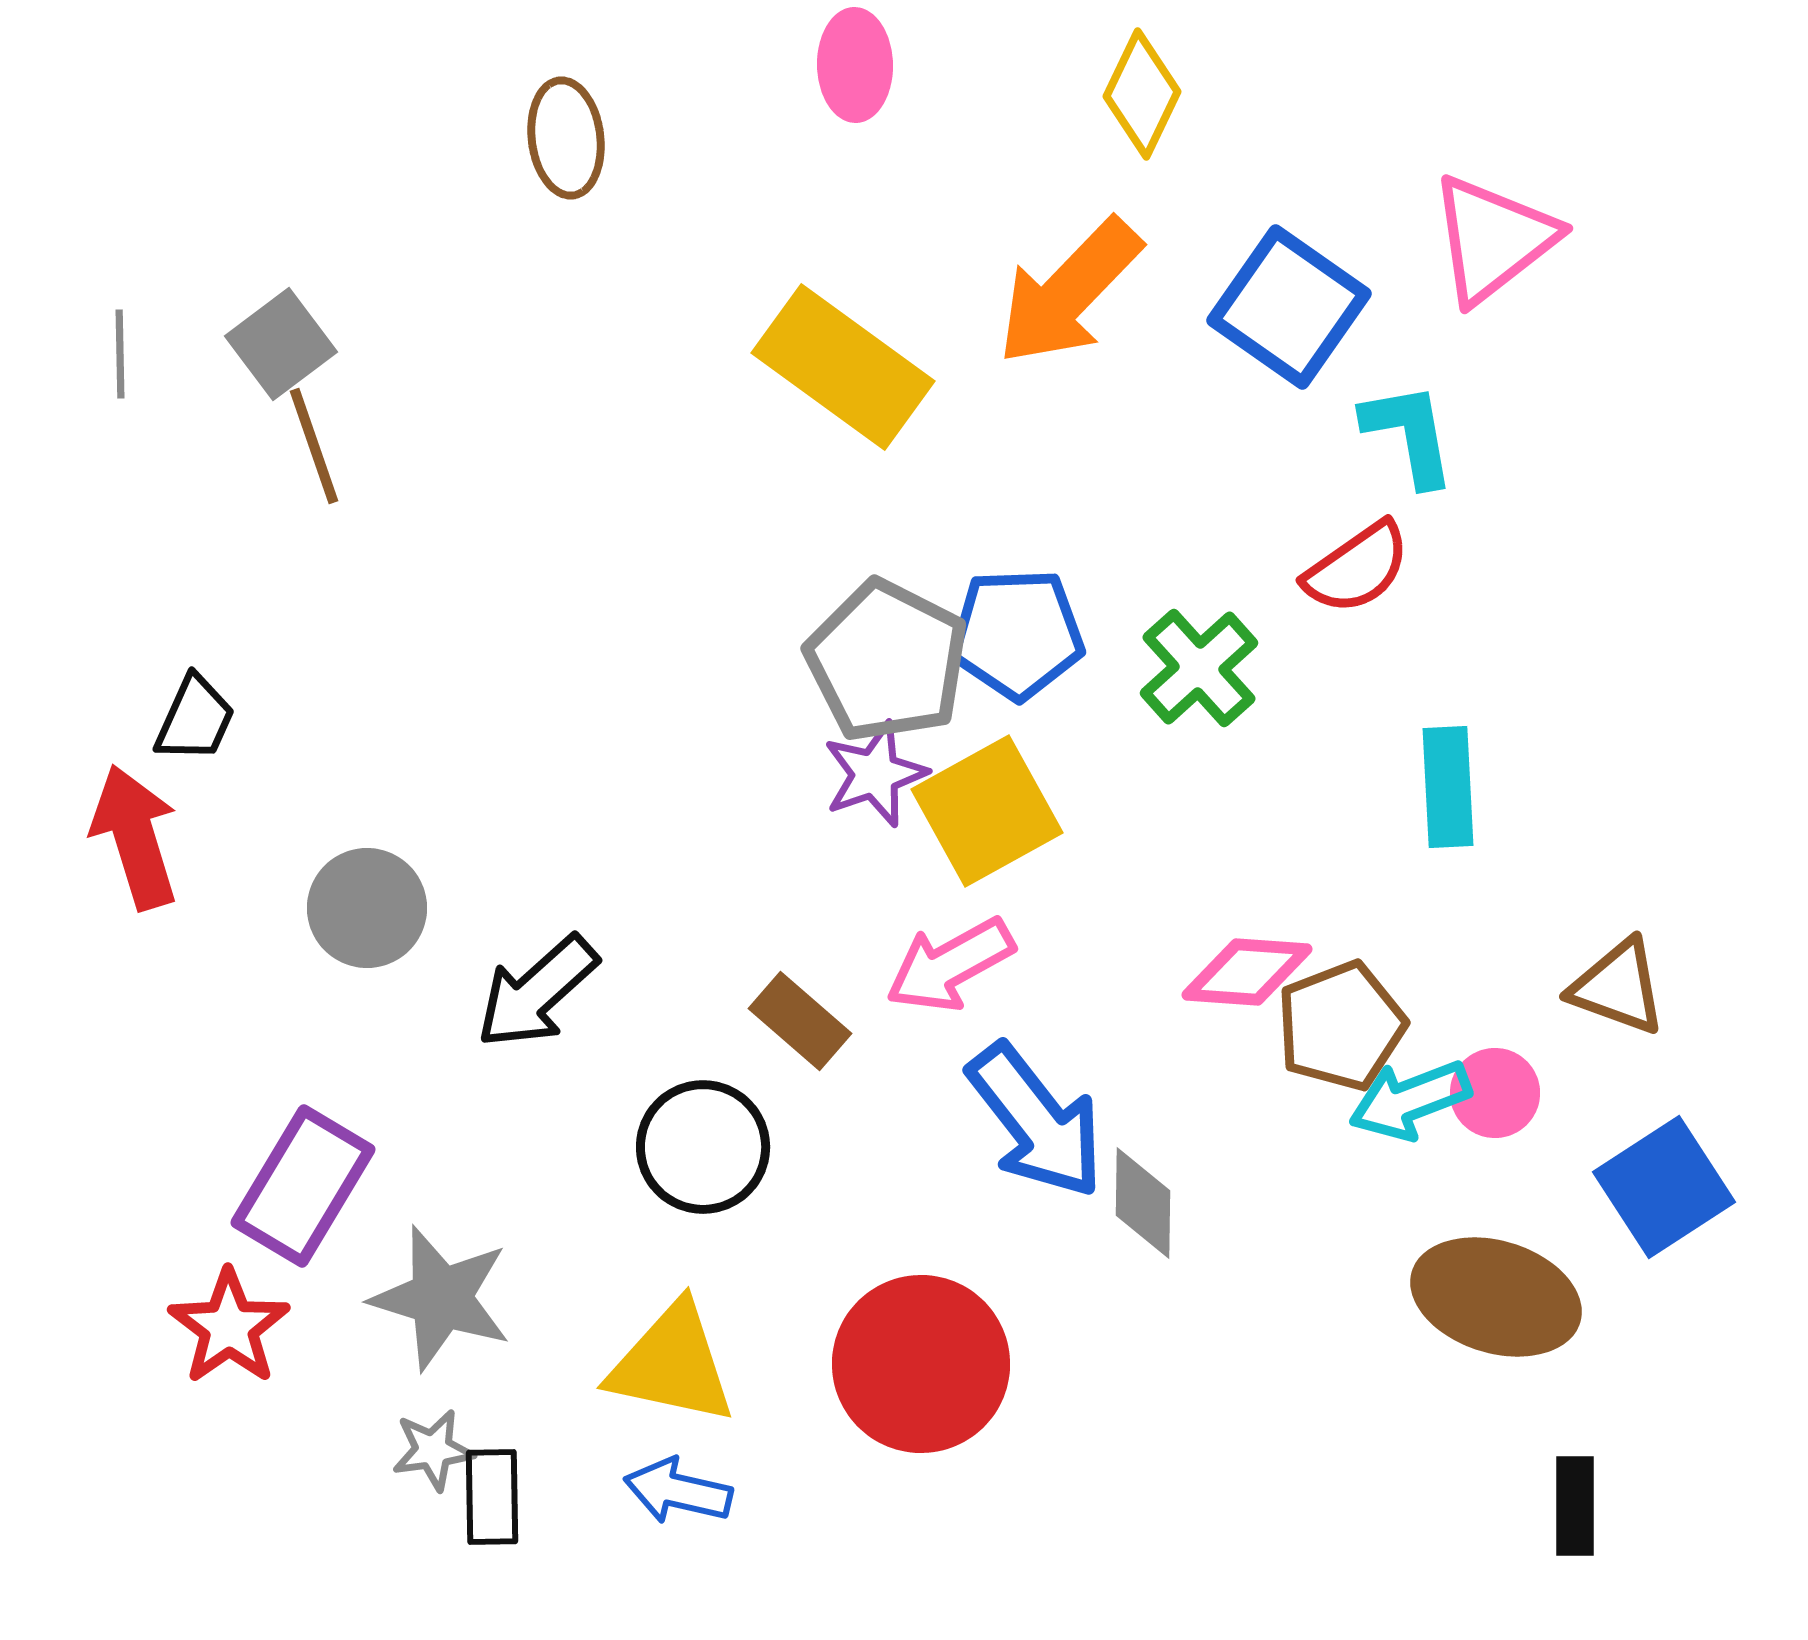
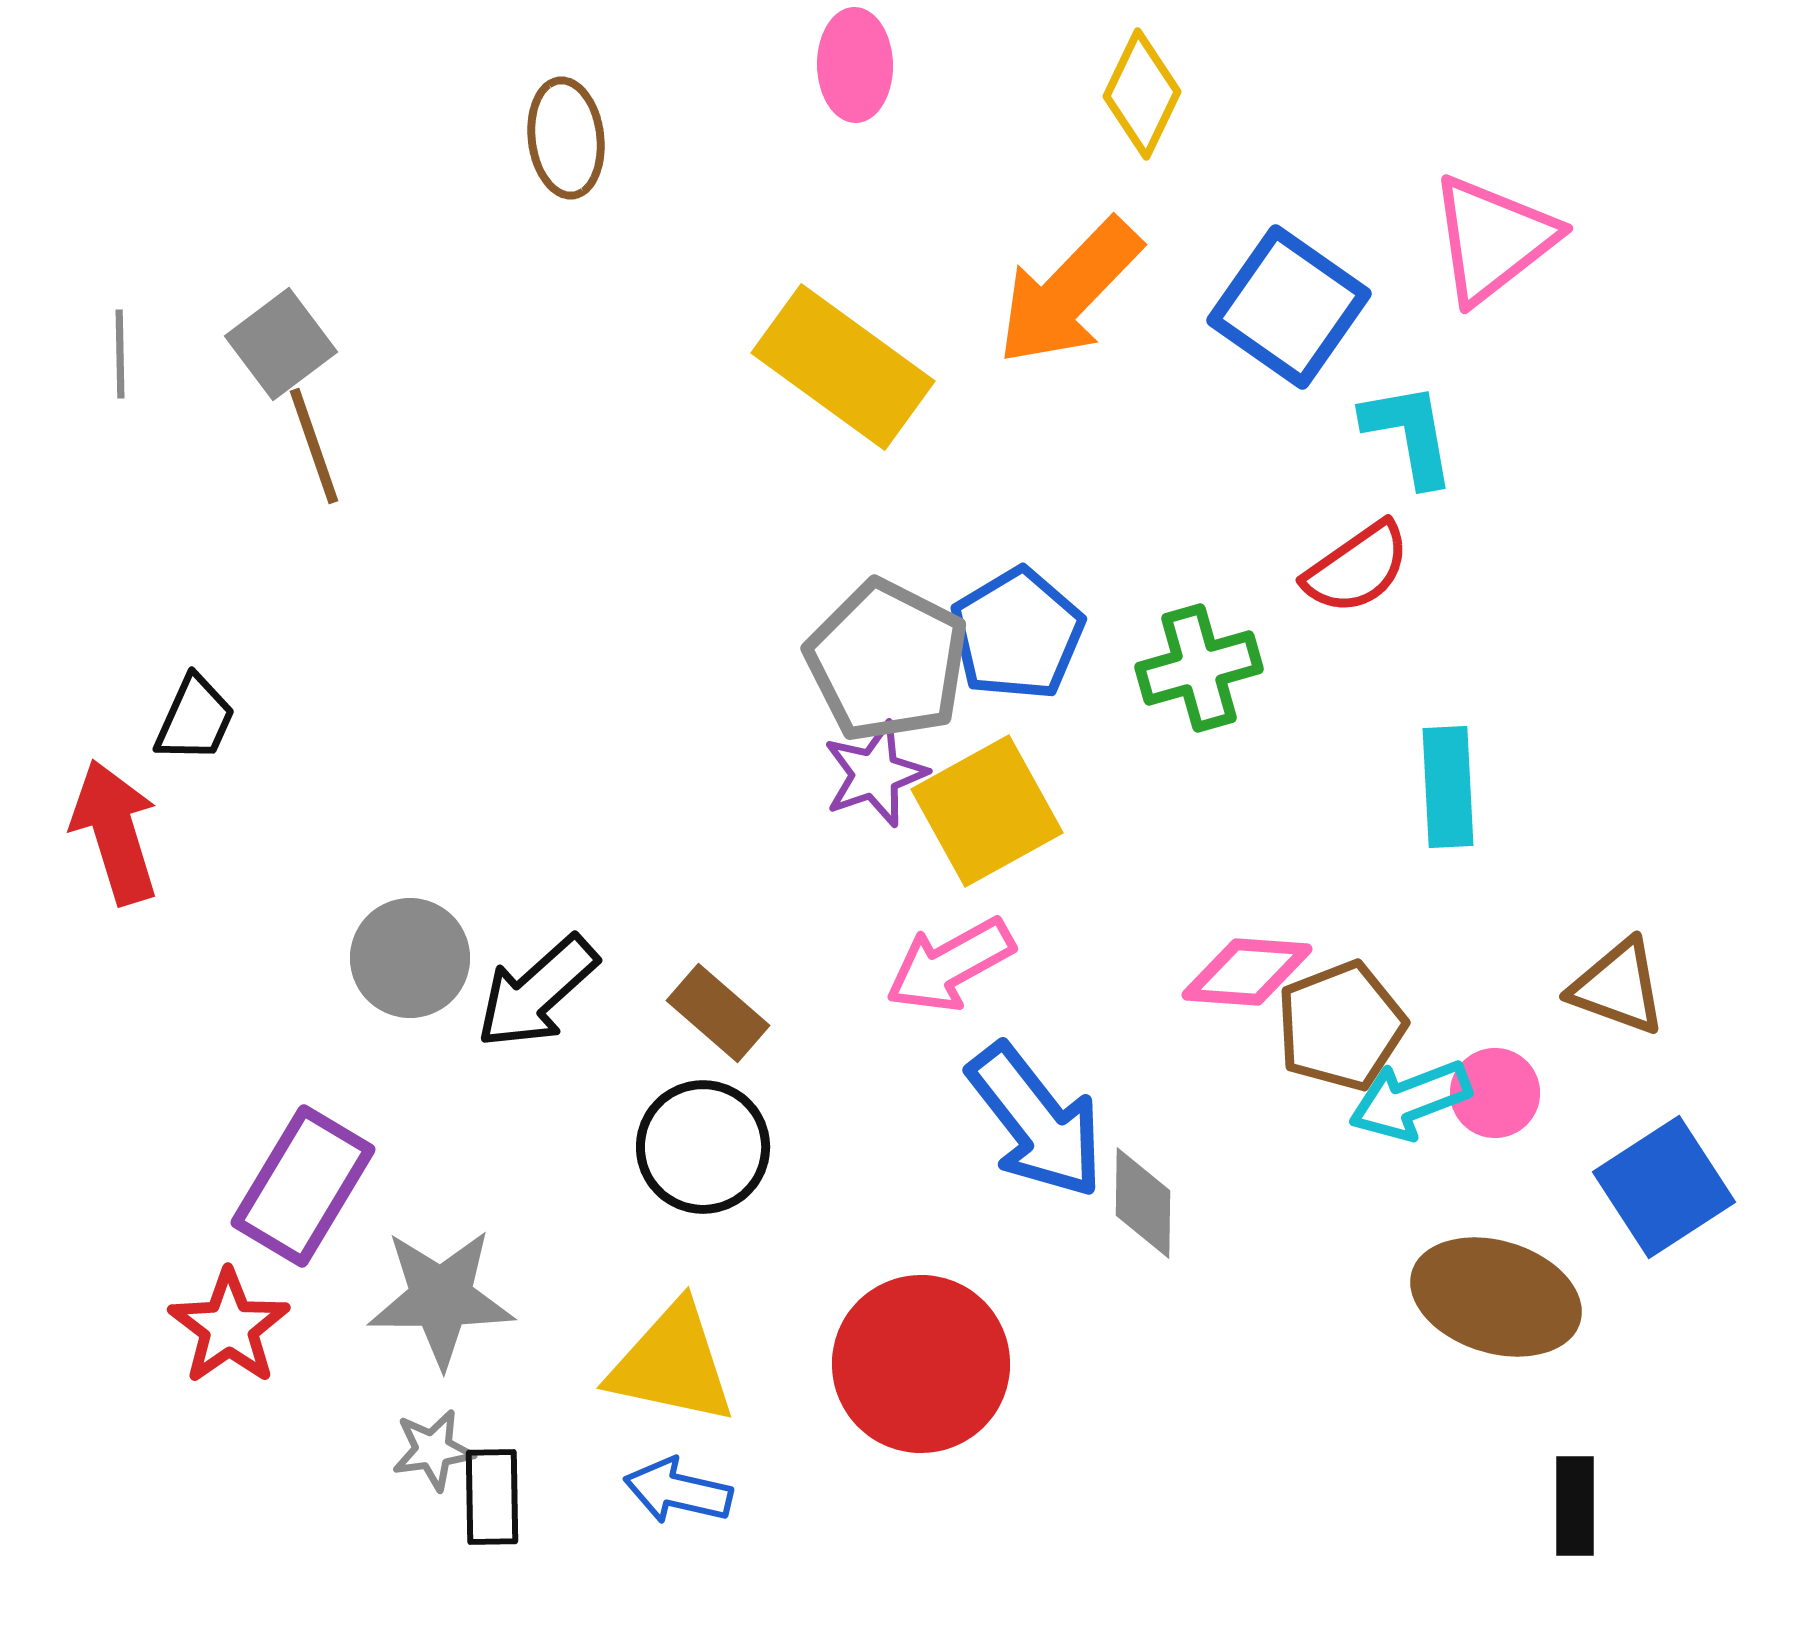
blue pentagon at (1017, 634): rotated 29 degrees counterclockwise
green cross at (1199, 668): rotated 26 degrees clockwise
red arrow at (135, 837): moved 20 px left, 5 px up
gray circle at (367, 908): moved 43 px right, 50 px down
brown rectangle at (800, 1021): moved 82 px left, 8 px up
gray star at (441, 1298): rotated 17 degrees counterclockwise
